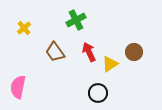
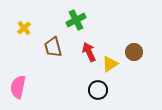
brown trapezoid: moved 2 px left, 5 px up; rotated 20 degrees clockwise
black circle: moved 3 px up
